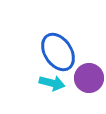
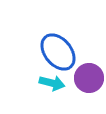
blue ellipse: rotated 6 degrees counterclockwise
